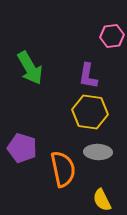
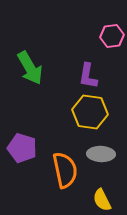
gray ellipse: moved 3 px right, 2 px down
orange semicircle: moved 2 px right, 1 px down
